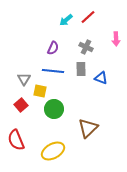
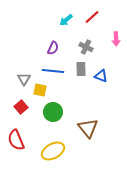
red line: moved 4 px right
blue triangle: moved 2 px up
yellow square: moved 1 px up
red square: moved 2 px down
green circle: moved 1 px left, 3 px down
brown triangle: rotated 25 degrees counterclockwise
